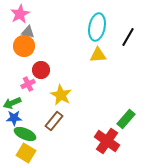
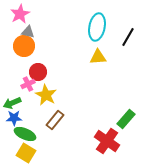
yellow triangle: moved 2 px down
red circle: moved 3 px left, 2 px down
yellow star: moved 15 px left
brown rectangle: moved 1 px right, 1 px up
